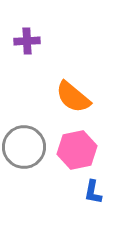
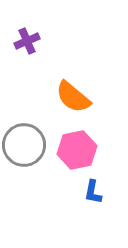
purple cross: rotated 20 degrees counterclockwise
gray circle: moved 2 px up
